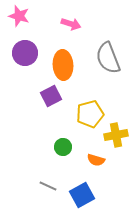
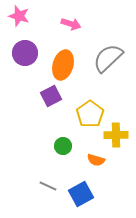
gray semicircle: rotated 68 degrees clockwise
orange ellipse: rotated 20 degrees clockwise
yellow pentagon: rotated 20 degrees counterclockwise
yellow cross: rotated 10 degrees clockwise
green circle: moved 1 px up
blue square: moved 1 px left, 1 px up
